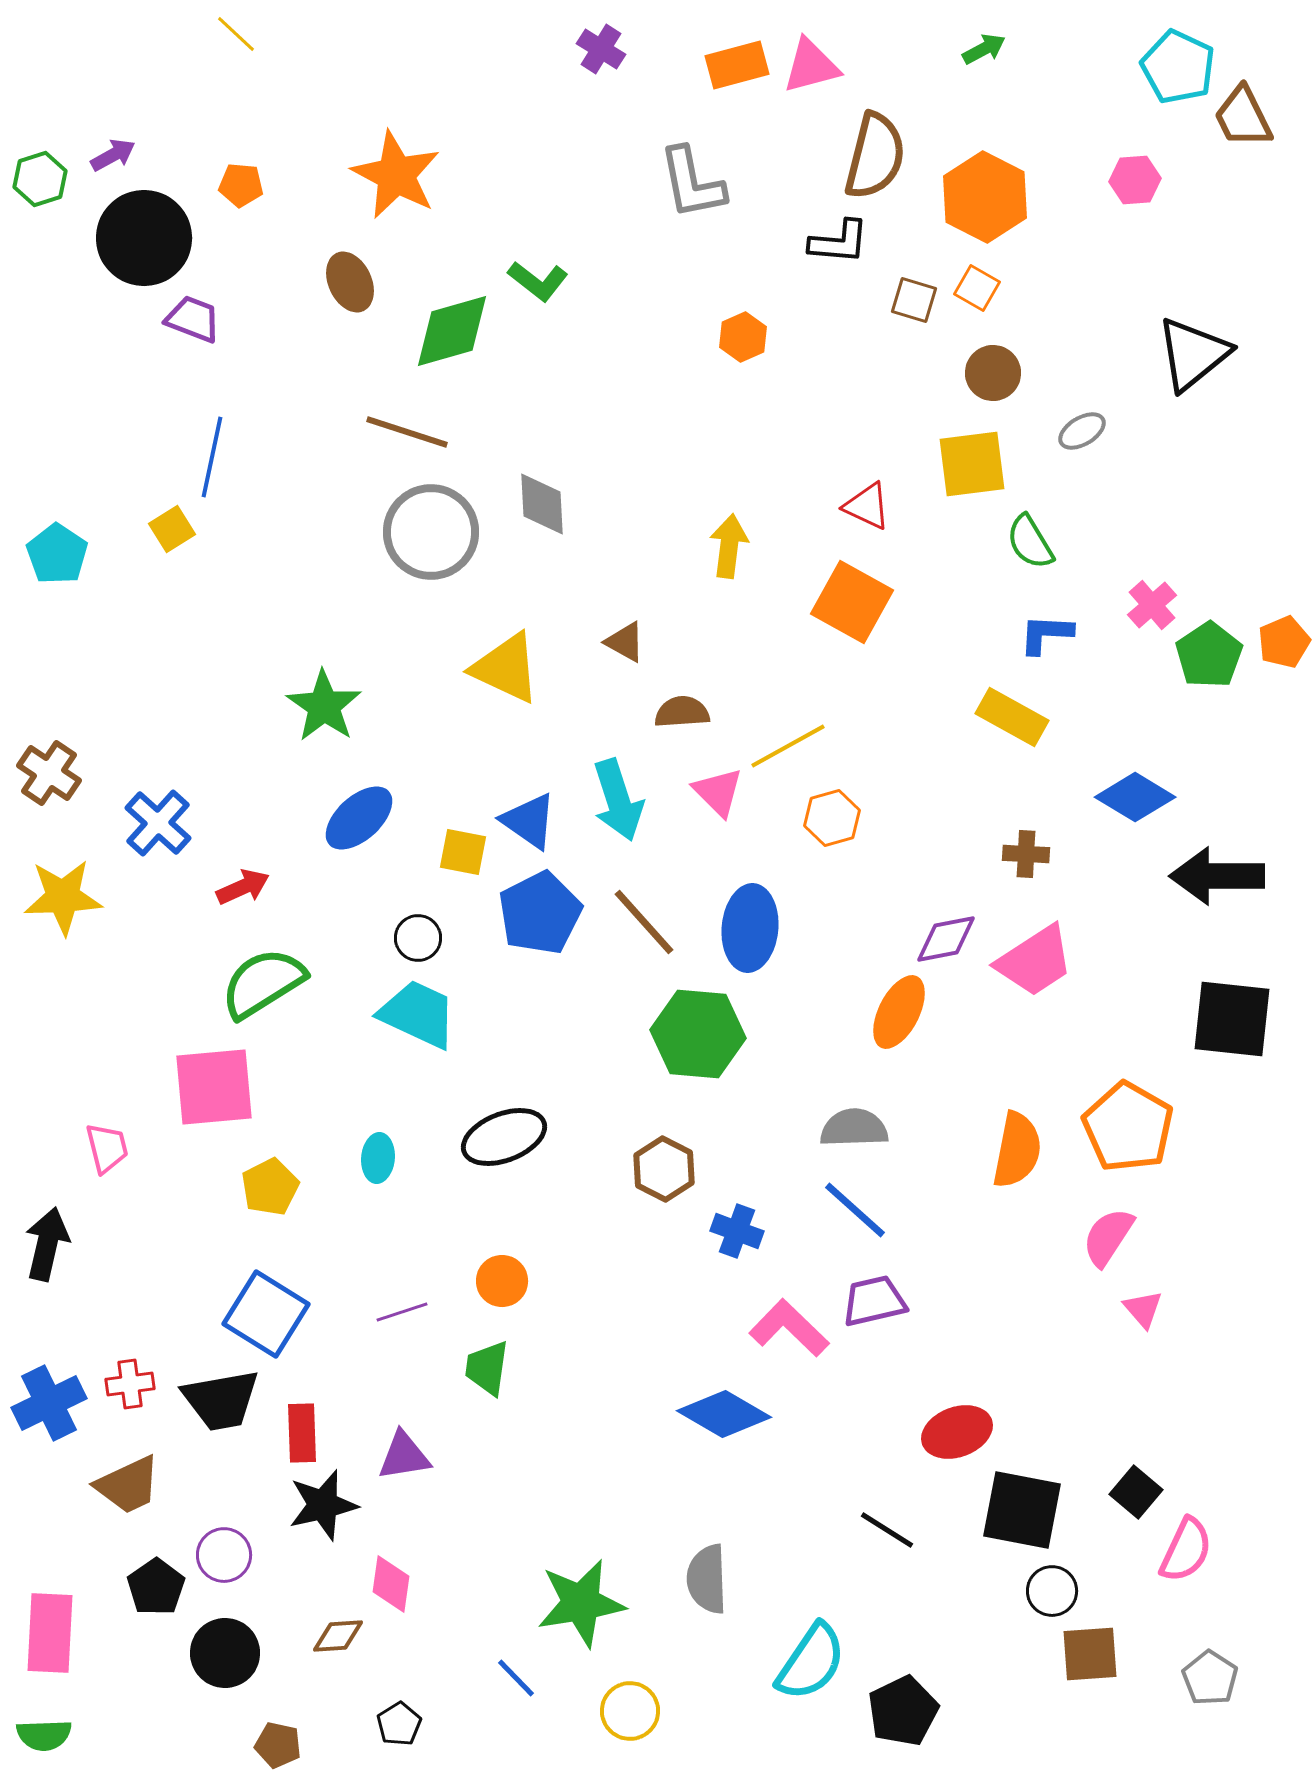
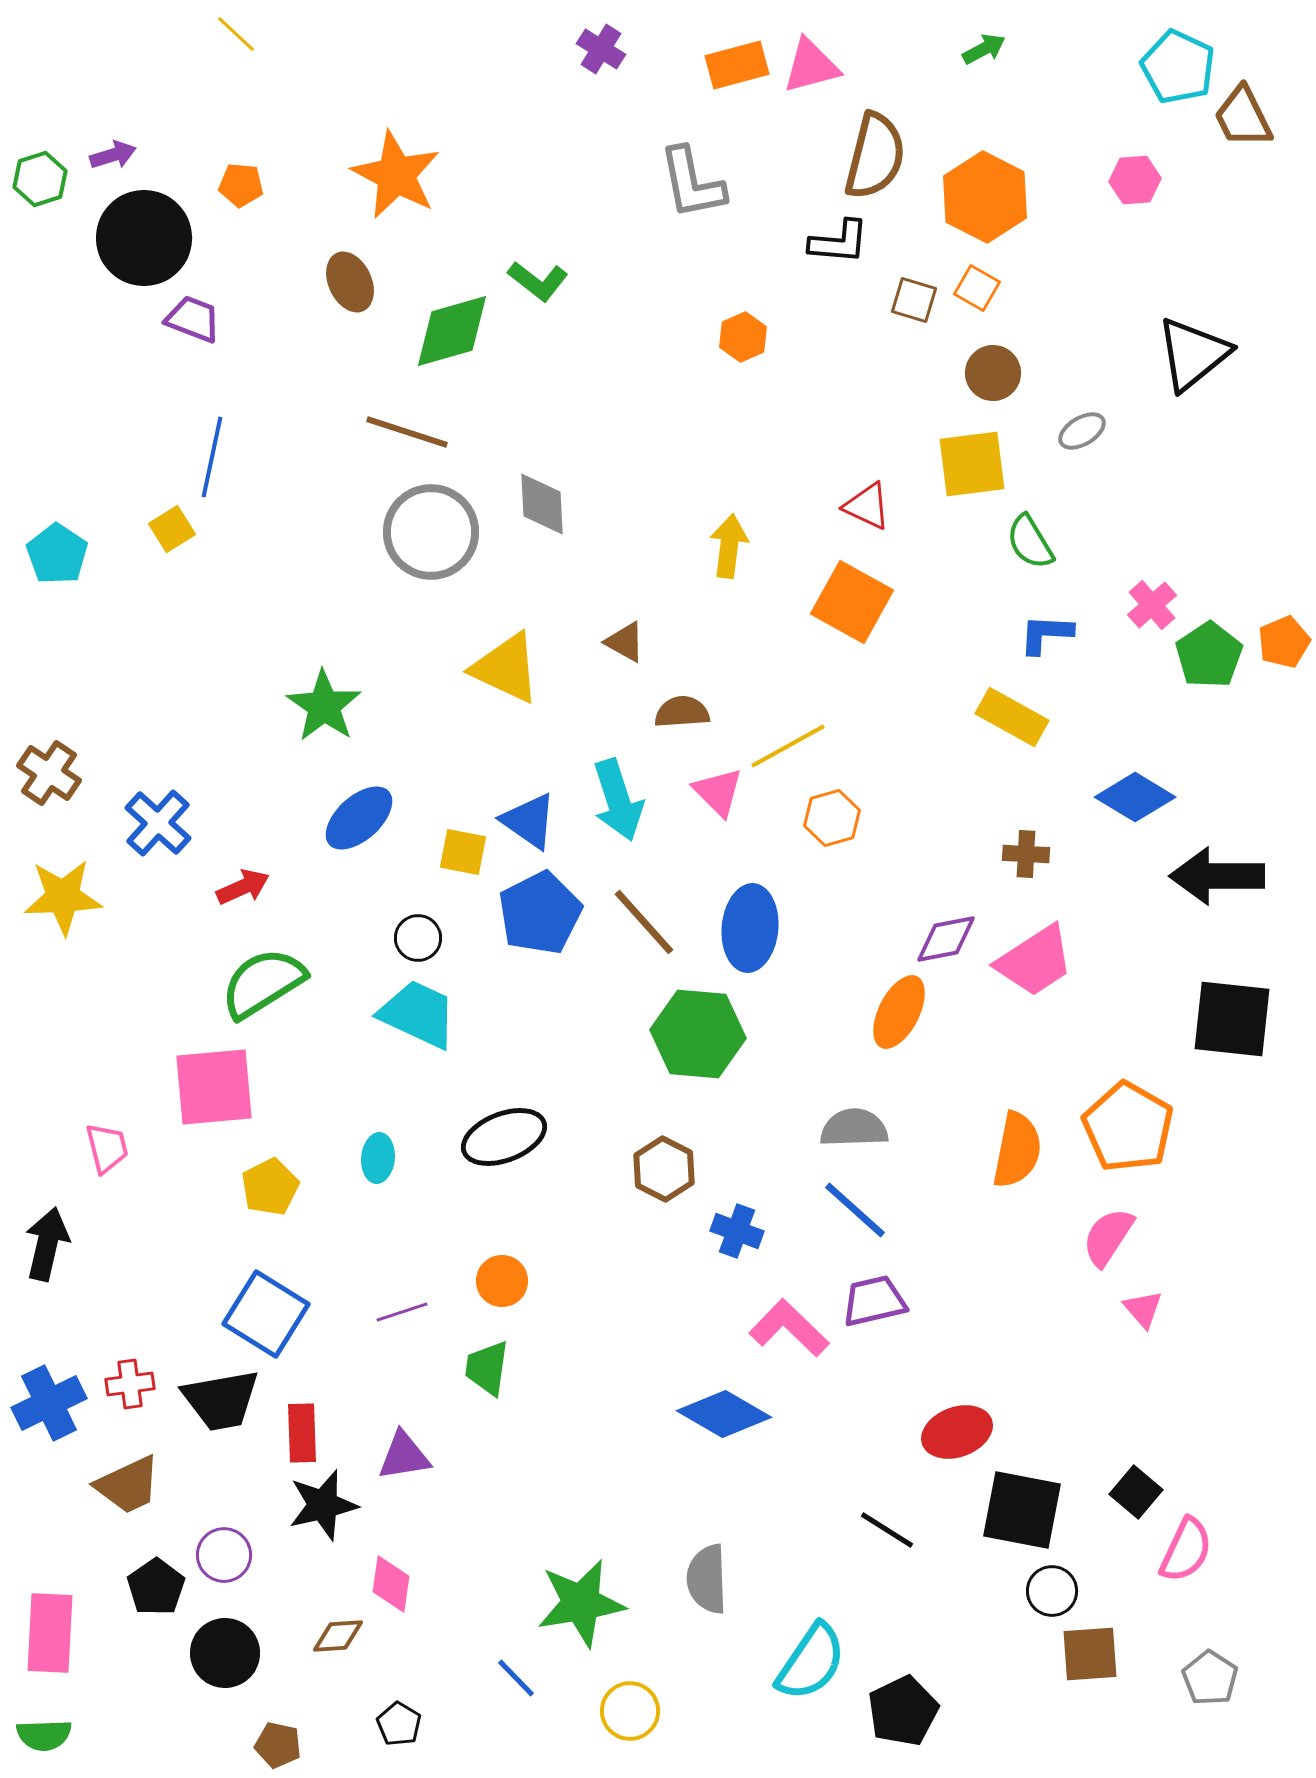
purple arrow at (113, 155): rotated 12 degrees clockwise
black pentagon at (399, 1724): rotated 9 degrees counterclockwise
